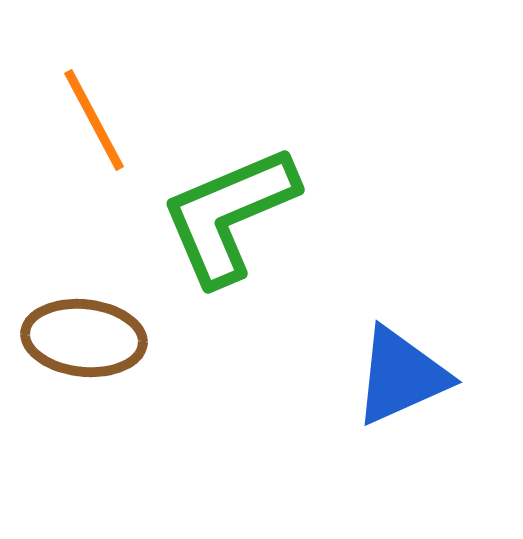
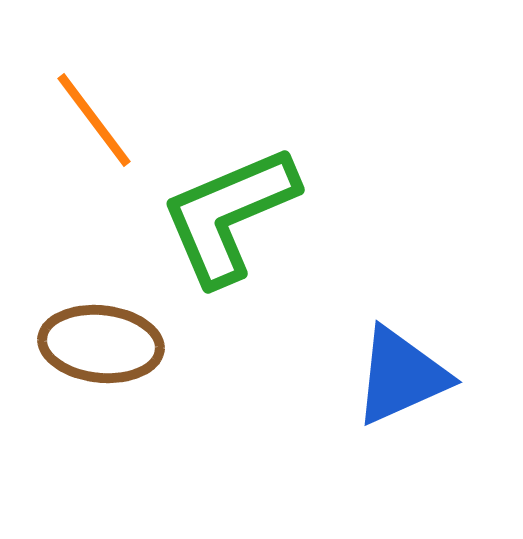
orange line: rotated 9 degrees counterclockwise
brown ellipse: moved 17 px right, 6 px down
